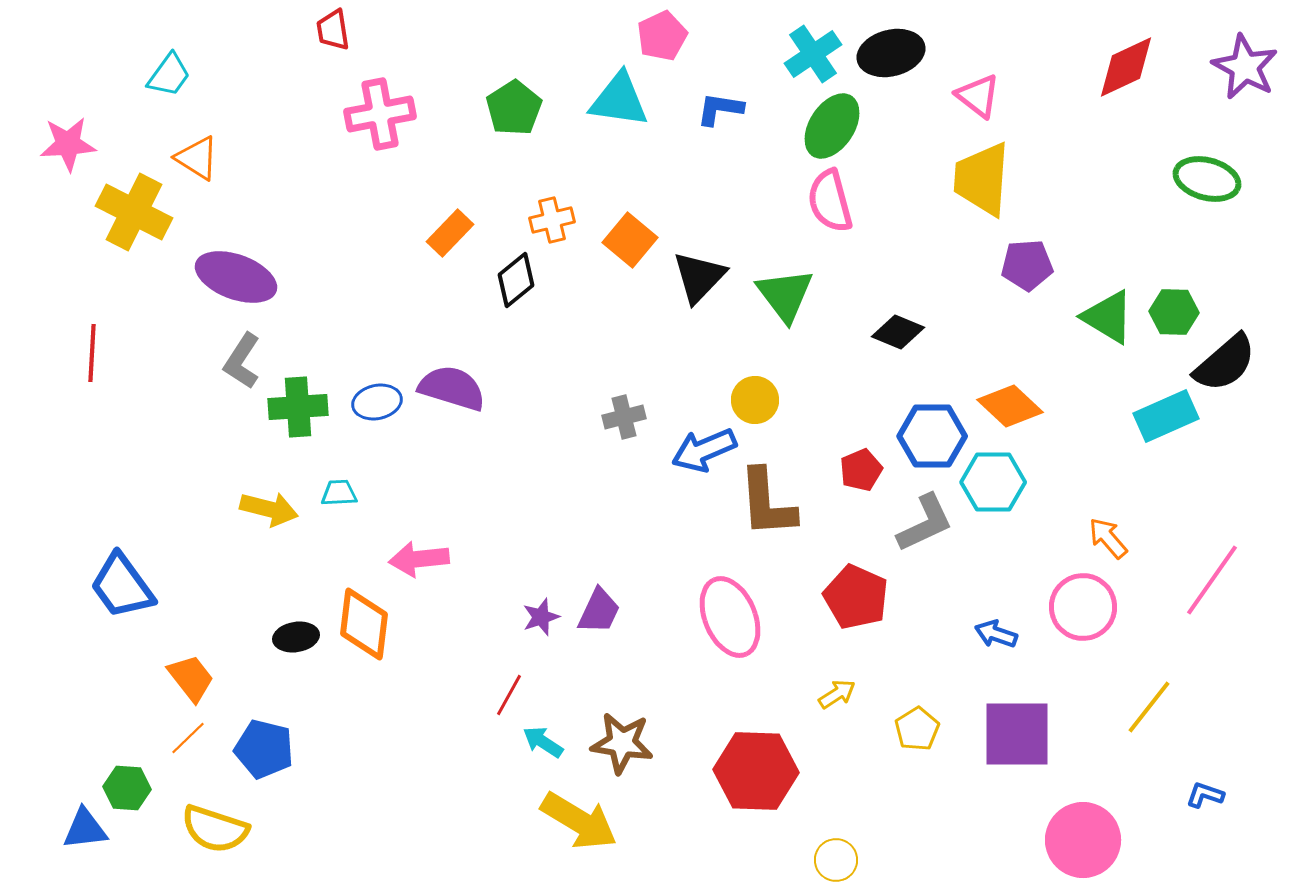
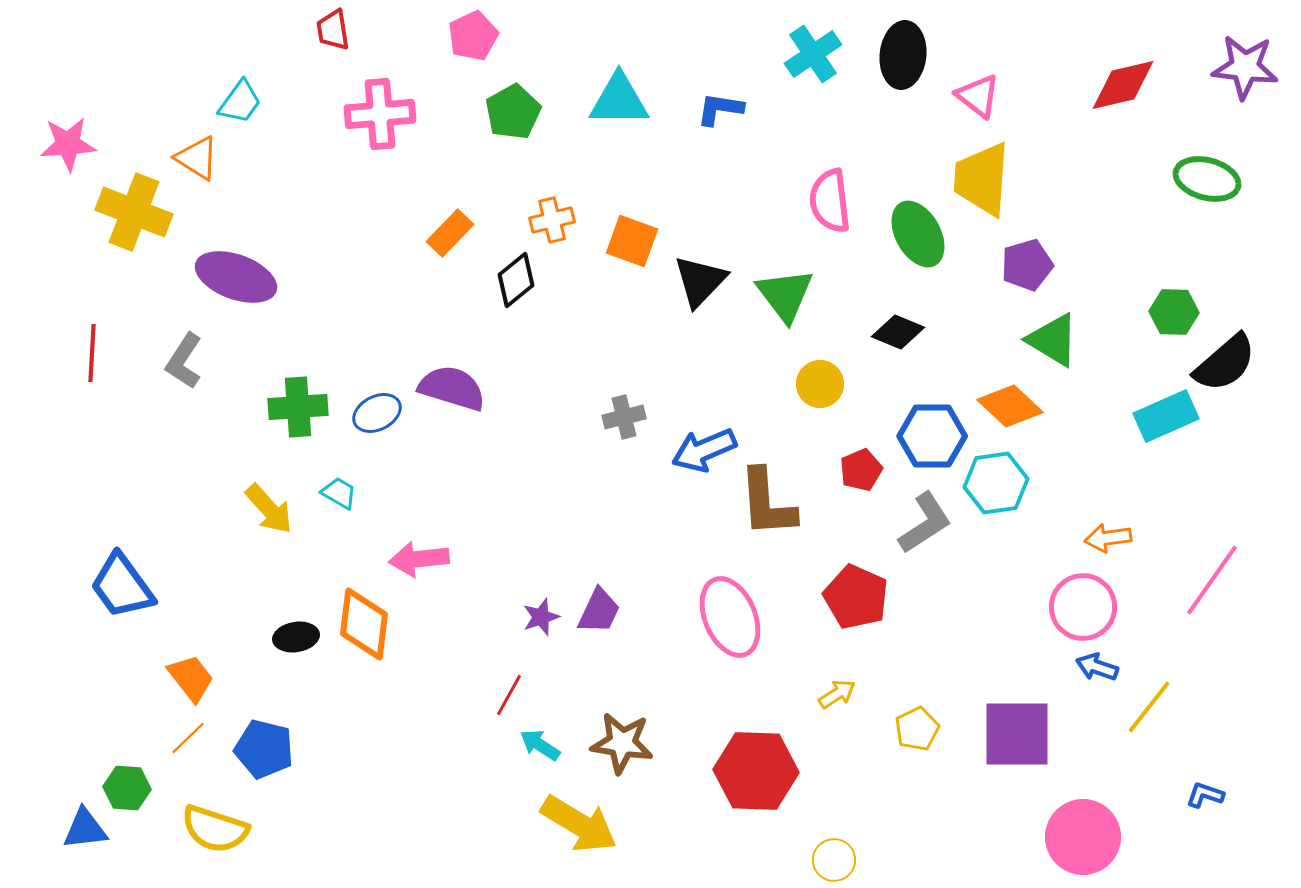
pink pentagon at (662, 36): moved 189 px left
black ellipse at (891, 53): moved 12 px right, 2 px down; rotated 70 degrees counterclockwise
red diamond at (1126, 67): moved 3 px left, 18 px down; rotated 12 degrees clockwise
purple star at (1245, 67): rotated 22 degrees counterclockwise
cyan trapezoid at (169, 75): moved 71 px right, 27 px down
cyan triangle at (619, 100): rotated 8 degrees counterclockwise
green pentagon at (514, 108): moved 1 px left, 4 px down; rotated 4 degrees clockwise
pink cross at (380, 114): rotated 6 degrees clockwise
green ellipse at (832, 126): moved 86 px right, 108 px down; rotated 62 degrees counterclockwise
pink semicircle at (830, 201): rotated 8 degrees clockwise
yellow cross at (134, 212): rotated 6 degrees counterclockwise
orange square at (630, 240): moved 2 px right, 1 px down; rotated 20 degrees counterclockwise
purple pentagon at (1027, 265): rotated 12 degrees counterclockwise
black triangle at (699, 277): moved 1 px right, 4 px down
green triangle at (1108, 317): moved 55 px left, 23 px down
gray L-shape at (242, 361): moved 58 px left
yellow circle at (755, 400): moved 65 px right, 16 px up
blue ellipse at (377, 402): moved 11 px down; rotated 15 degrees counterclockwise
cyan hexagon at (993, 482): moved 3 px right, 1 px down; rotated 8 degrees counterclockwise
cyan trapezoid at (339, 493): rotated 33 degrees clockwise
yellow arrow at (269, 509): rotated 34 degrees clockwise
gray L-shape at (925, 523): rotated 8 degrees counterclockwise
orange arrow at (1108, 538): rotated 57 degrees counterclockwise
blue arrow at (996, 634): moved 101 px right, 33 px down
yellow pentagon at (917, 729): rotated 6 degrees clockwise
cyan arrow at (543, 742): moved 3 px left, 3 px down
yellow arrow at (579, 821): moved 3 px down
pink circle at (1083, 840): moved 3 px up
yellow circle at (836, 860): moved 2 px left
